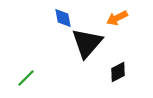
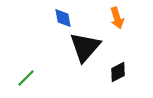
orange arrow: rotated 80 degrees counterclockwise
black triangle: moved 2 px left, 4 px down
